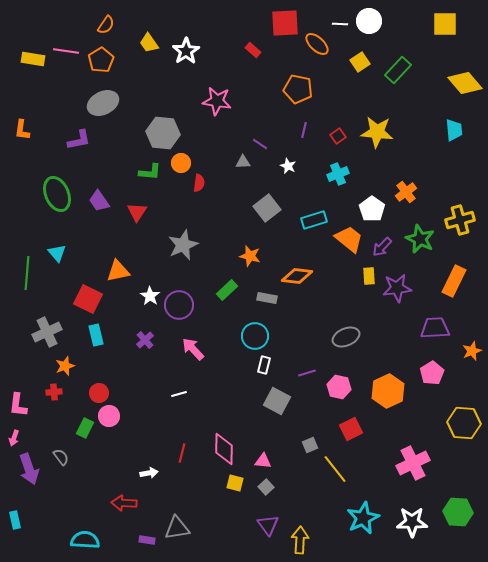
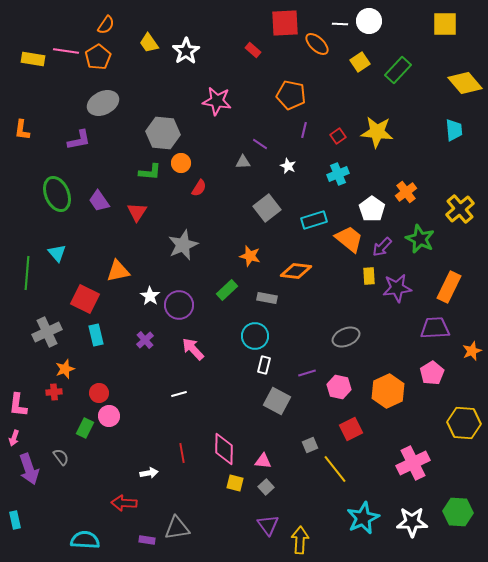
orange pentagon at (101, 60): moved 3 px left, 3 px up
orange pentagon at (298, 89): moved 7 px left, 6 px down
red semicircle at (199, 183): moved 5 px down; rotated 24 degrees clockwise
yellow cross at (460, 220): moved 11 px up; rotated 24 degrees counterclockwise
orange diamond at (297, 276): moved 1 px left, 5 px up
orange rectangle at (454, 281): moved 5 px left, 6 px down
red square at (88, 299): moved 3 px left
orange star at (65, 366): moved 3 px down
red line at (182, 453): rotated 24 degrees counterclockwise
